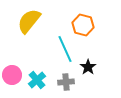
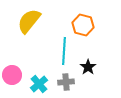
cyan line: moved 1 px left, 2 px down; rotated 28 degrees clockwise
cyan cross: moved 2 px right, 4 px down
